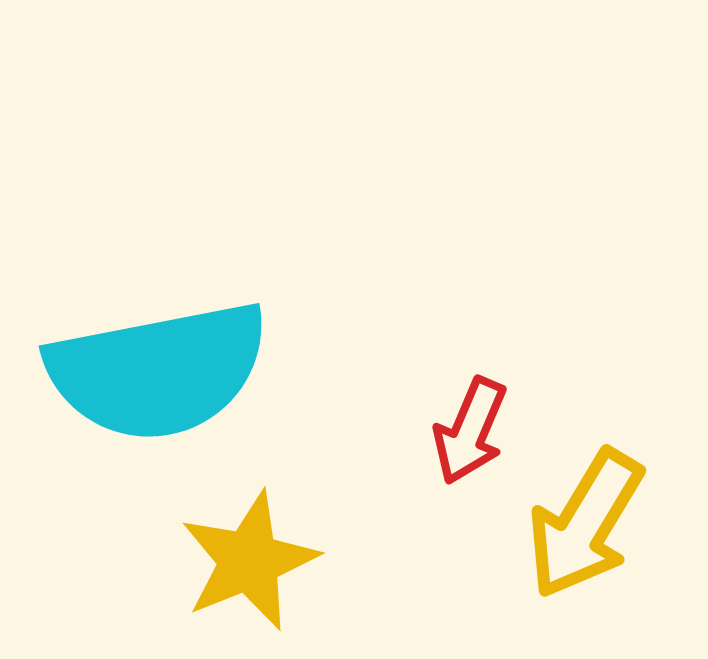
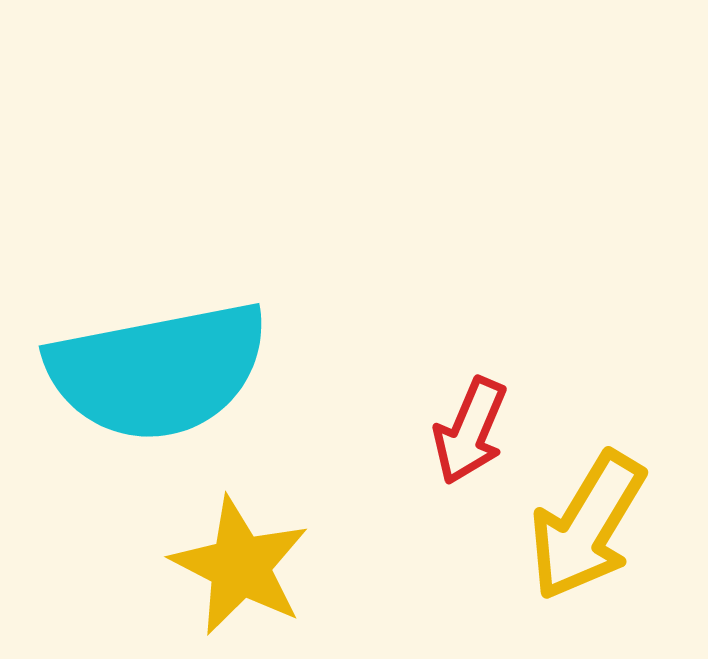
yellow arrow: moved 2 px right, 2 px down
yellow star: moved 9 px left, 5 px down; rotated 23 degrees counterclockwise
